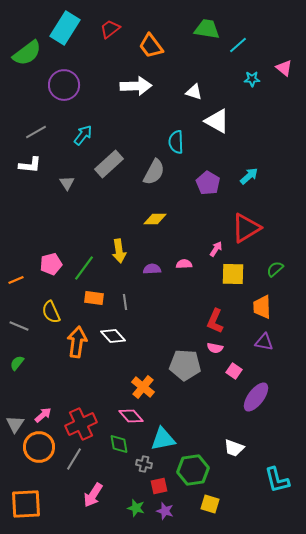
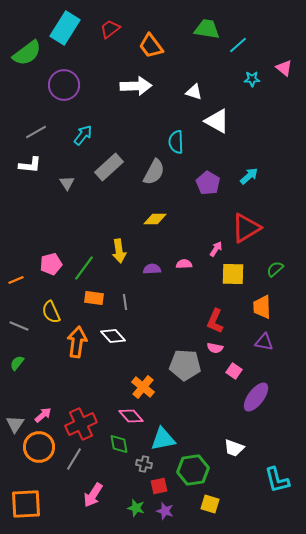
gray rectangle at (109, 164): moved 3 px down
